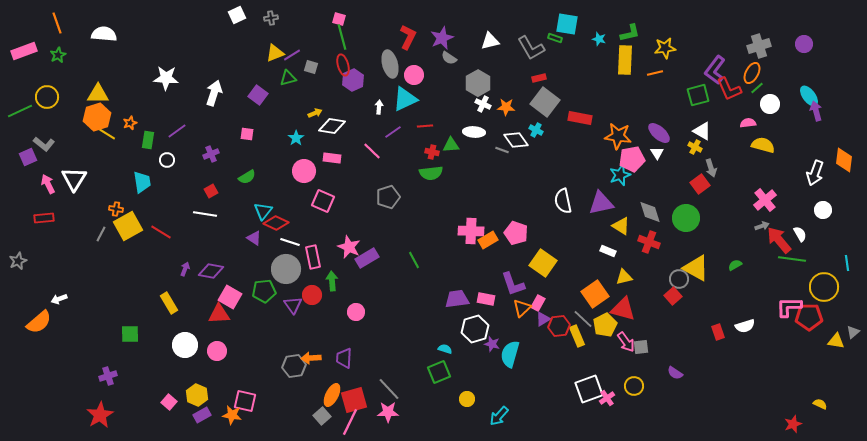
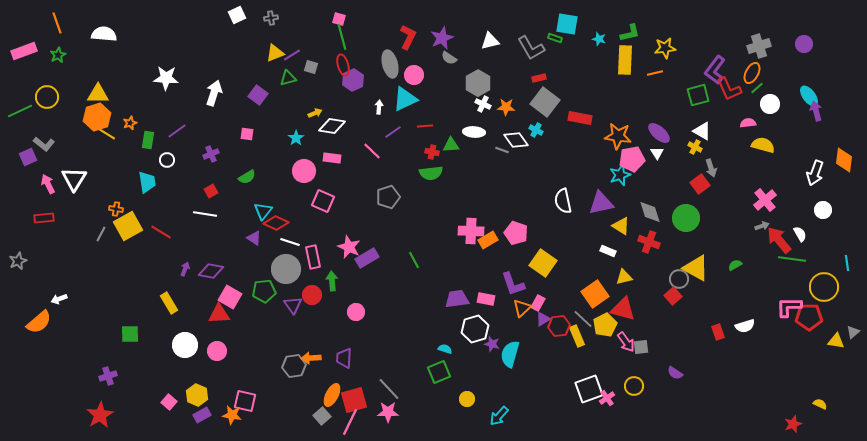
cyan trapezoid at (142, 182): moved 5 px right
